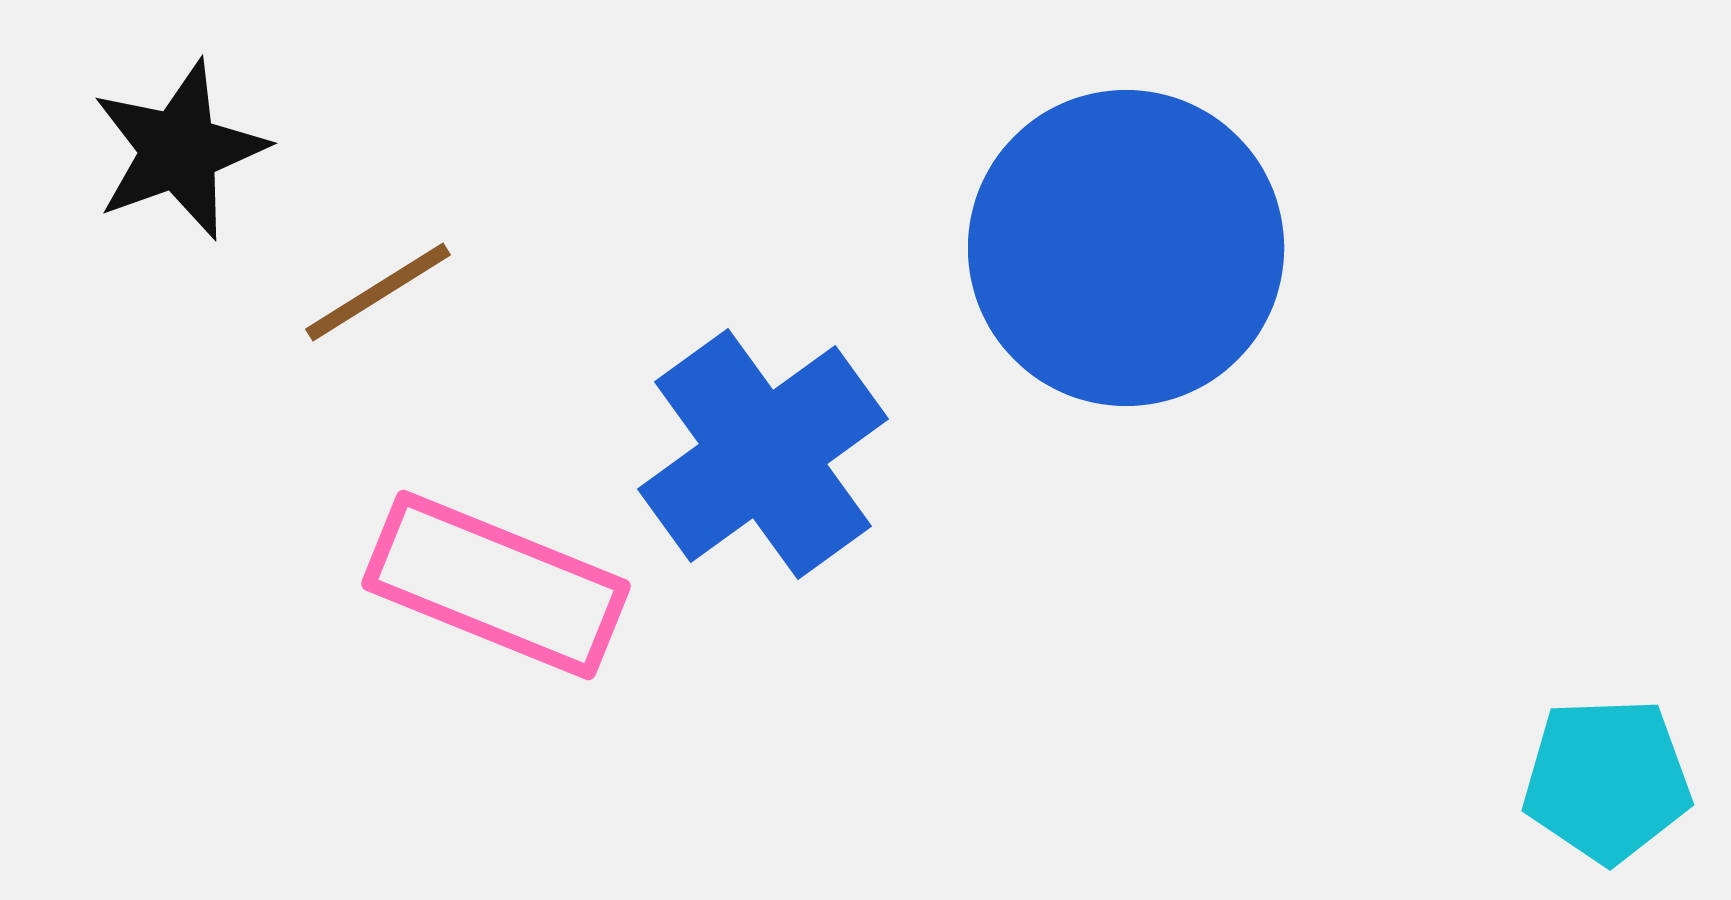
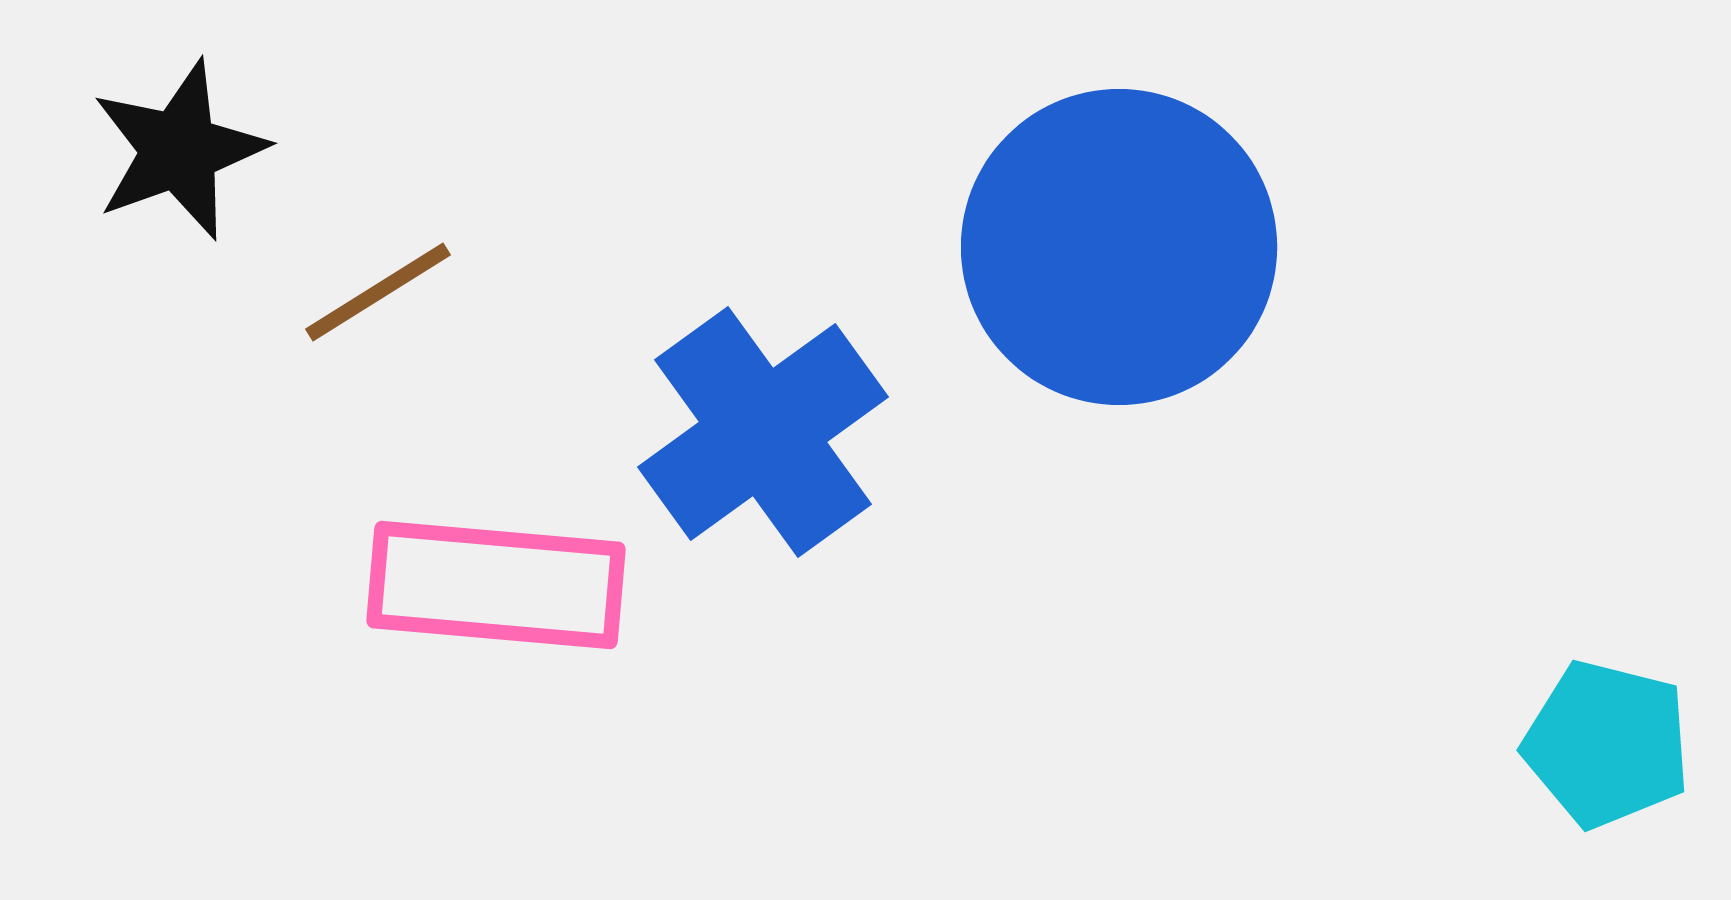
blue circle: moved 7 px left, 1 px up
blue cross: moved 22 px up
pink rectangle: rotated 17 degrees counterclockwise
cyan pentagon: moved 36 px up; rotated 16 degrees clockwise
